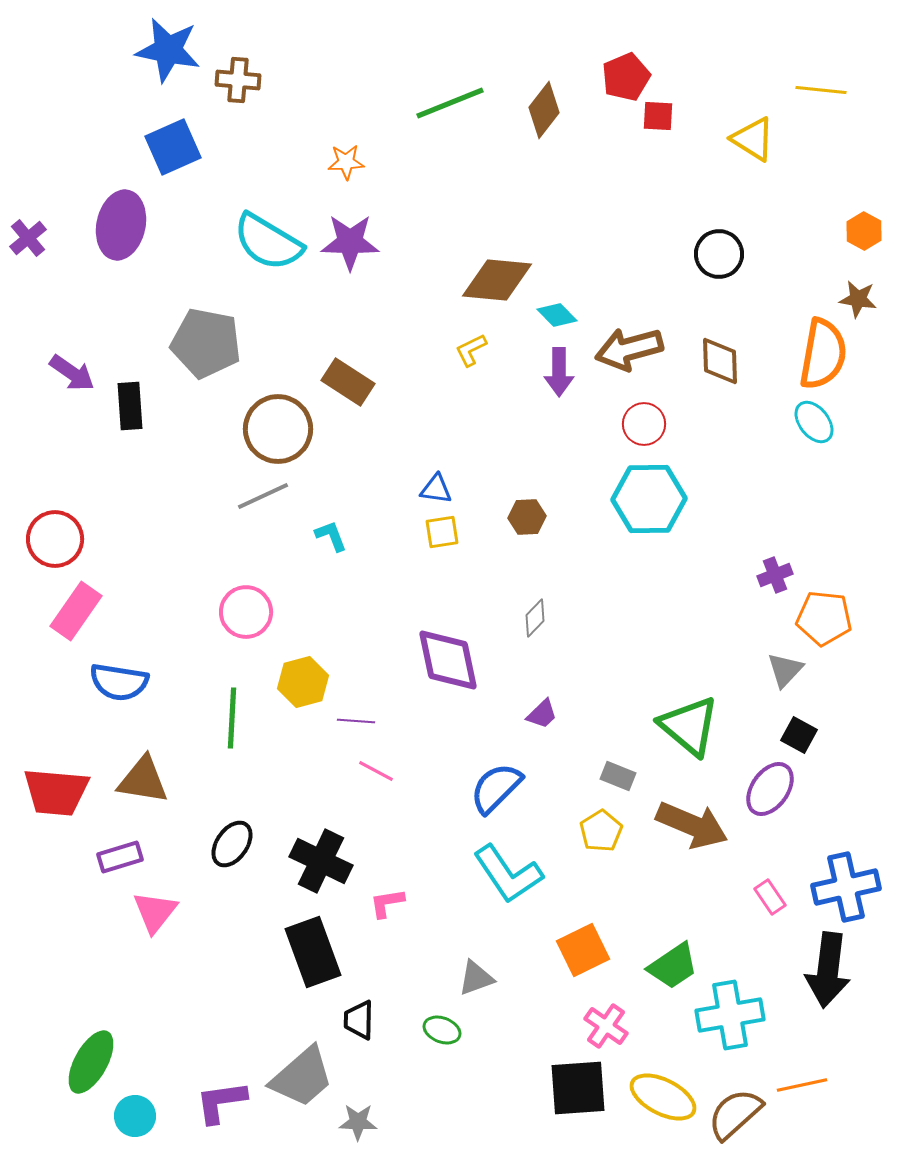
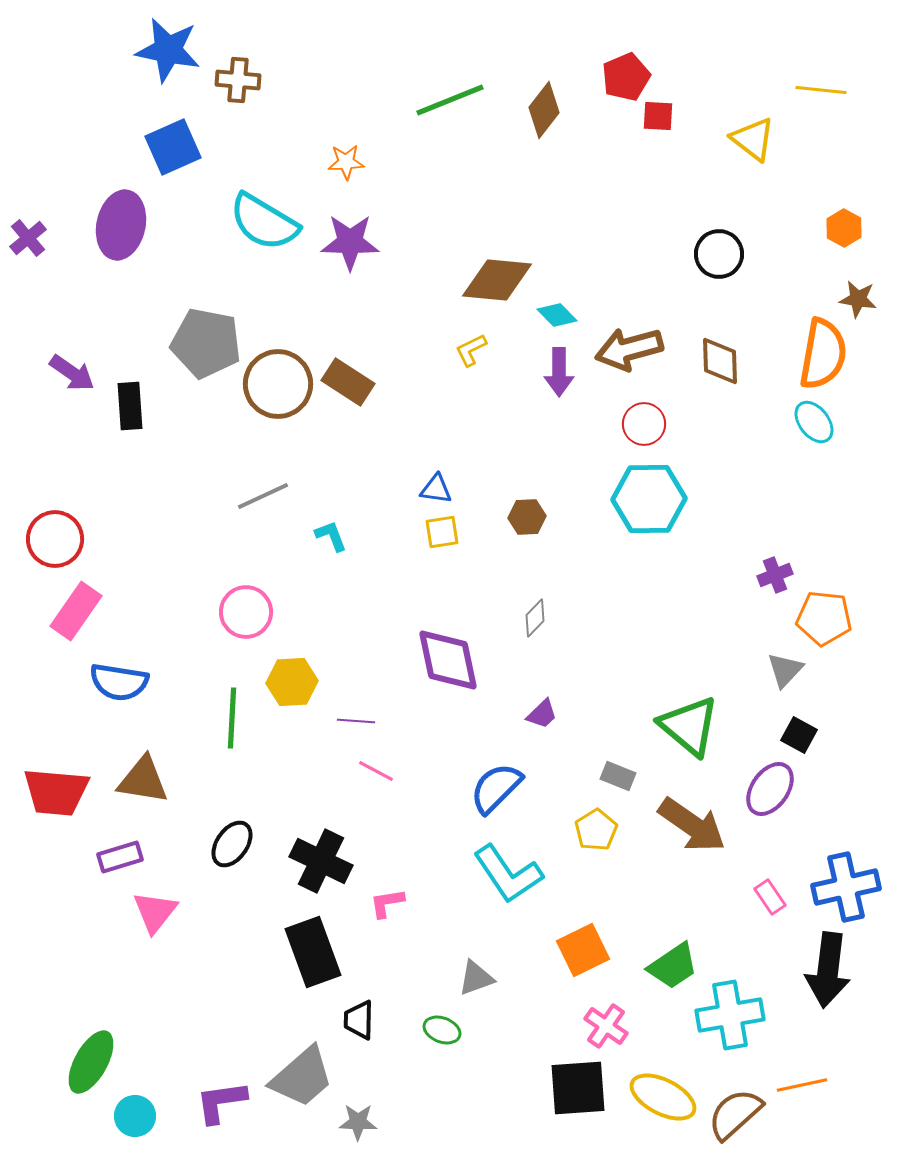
green line at (450, 103): moved 3 px up
yellow triangle at (753, 139): rotated 6 degrees clockwise
orange hexagon at (864, 231): moved 20 px left, 3 px up
cyan semicircle at (268, 242): moved 4 px left, 20 px up
brown circle at (278, 429): moved 45 px up
yellow hexagon at (303, 682): moved 11 px left; rotated 12 degrees clockwise
brown arrow at (692, 825): rotated 12 degrees clockwise
yellow pentagon at (601, 831): moved 5 px left, 1 px up
